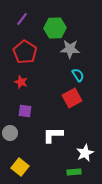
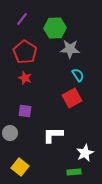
red star: moved 4 px right, 4 px up
